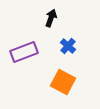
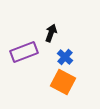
black arrow: moved 15 px down
blue cross: moved 3 px left, 11 px down
